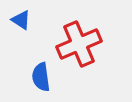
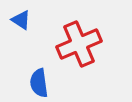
blue semicircle: moved 2 px left, 6 px down
